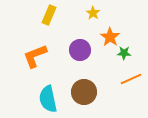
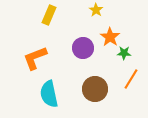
yellow star: moved 3 px right, 3 px up
purple circle: moved 3 px right, 2 px up
orange L-shape: moved 2 px down
orange line: rotated 35 degrees counterclockwise
brown circle: moved 11 px right, 3 px up
cyan semicircle: moved 1 px right, 5 px up
